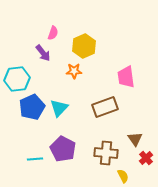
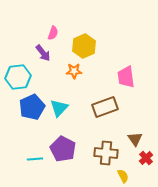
cyan hexagon: moved 1 px right, 2 px up
